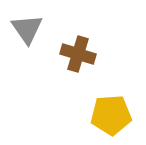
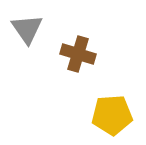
yellow pentagon: moved 1 px right
